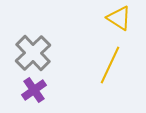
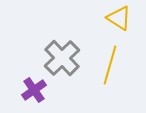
gray cross: moved 29 px right, 5 px down
yellow line: rotated 9 degrees counterclockwise
